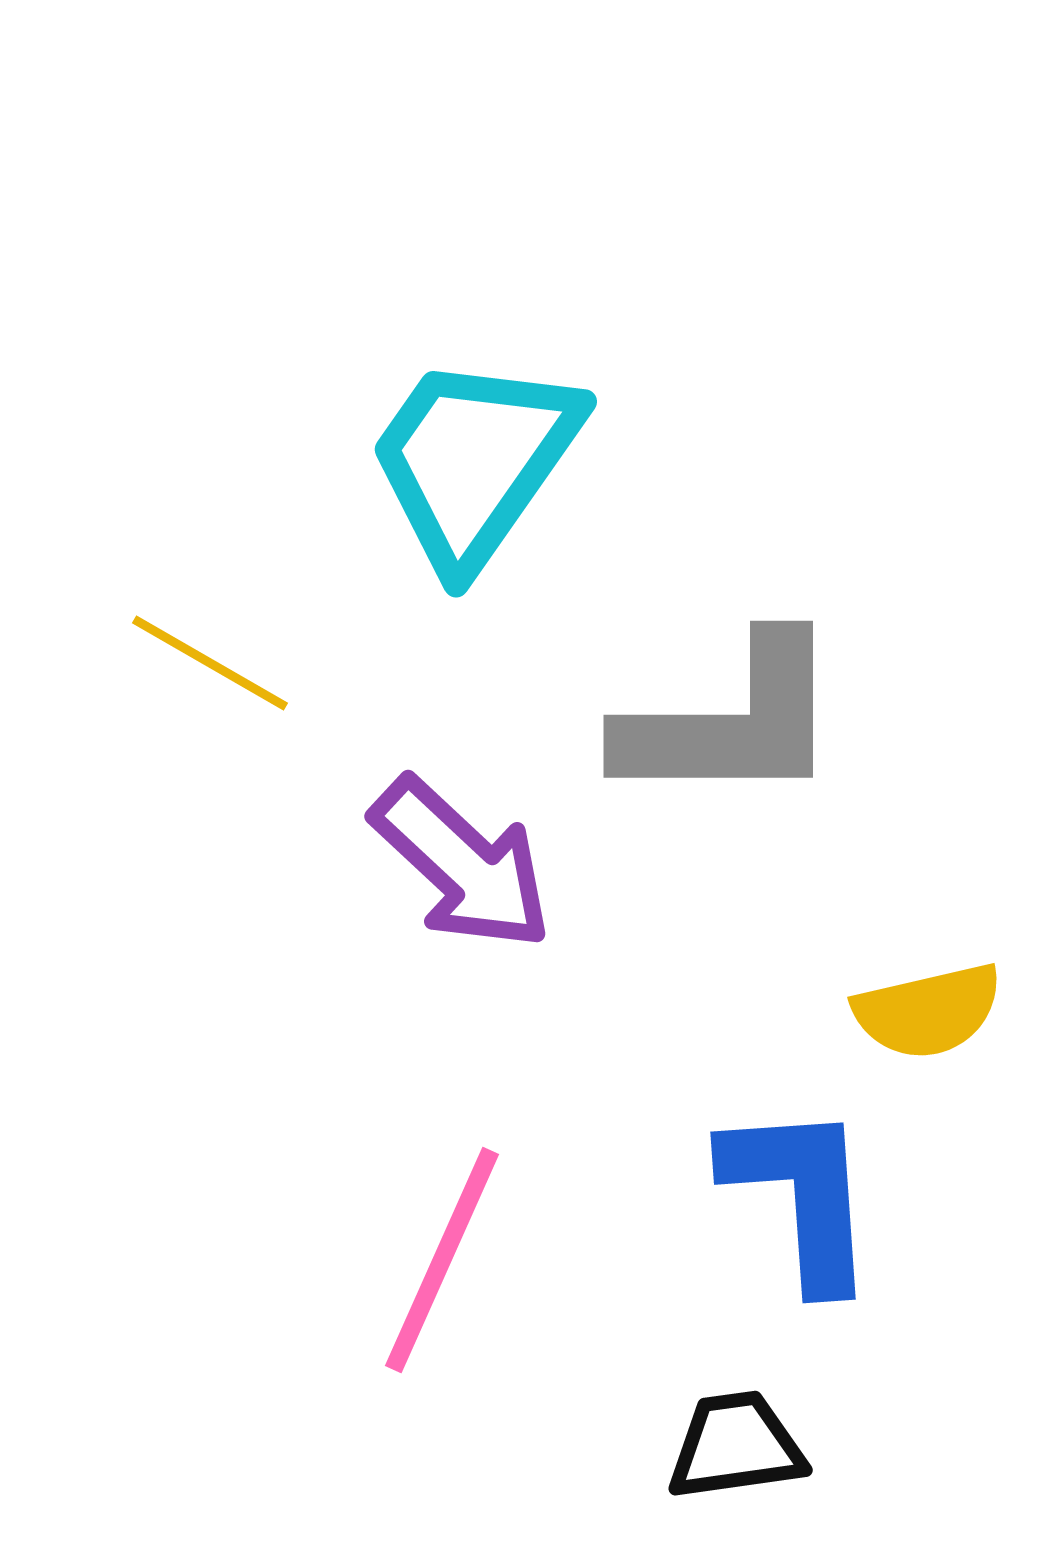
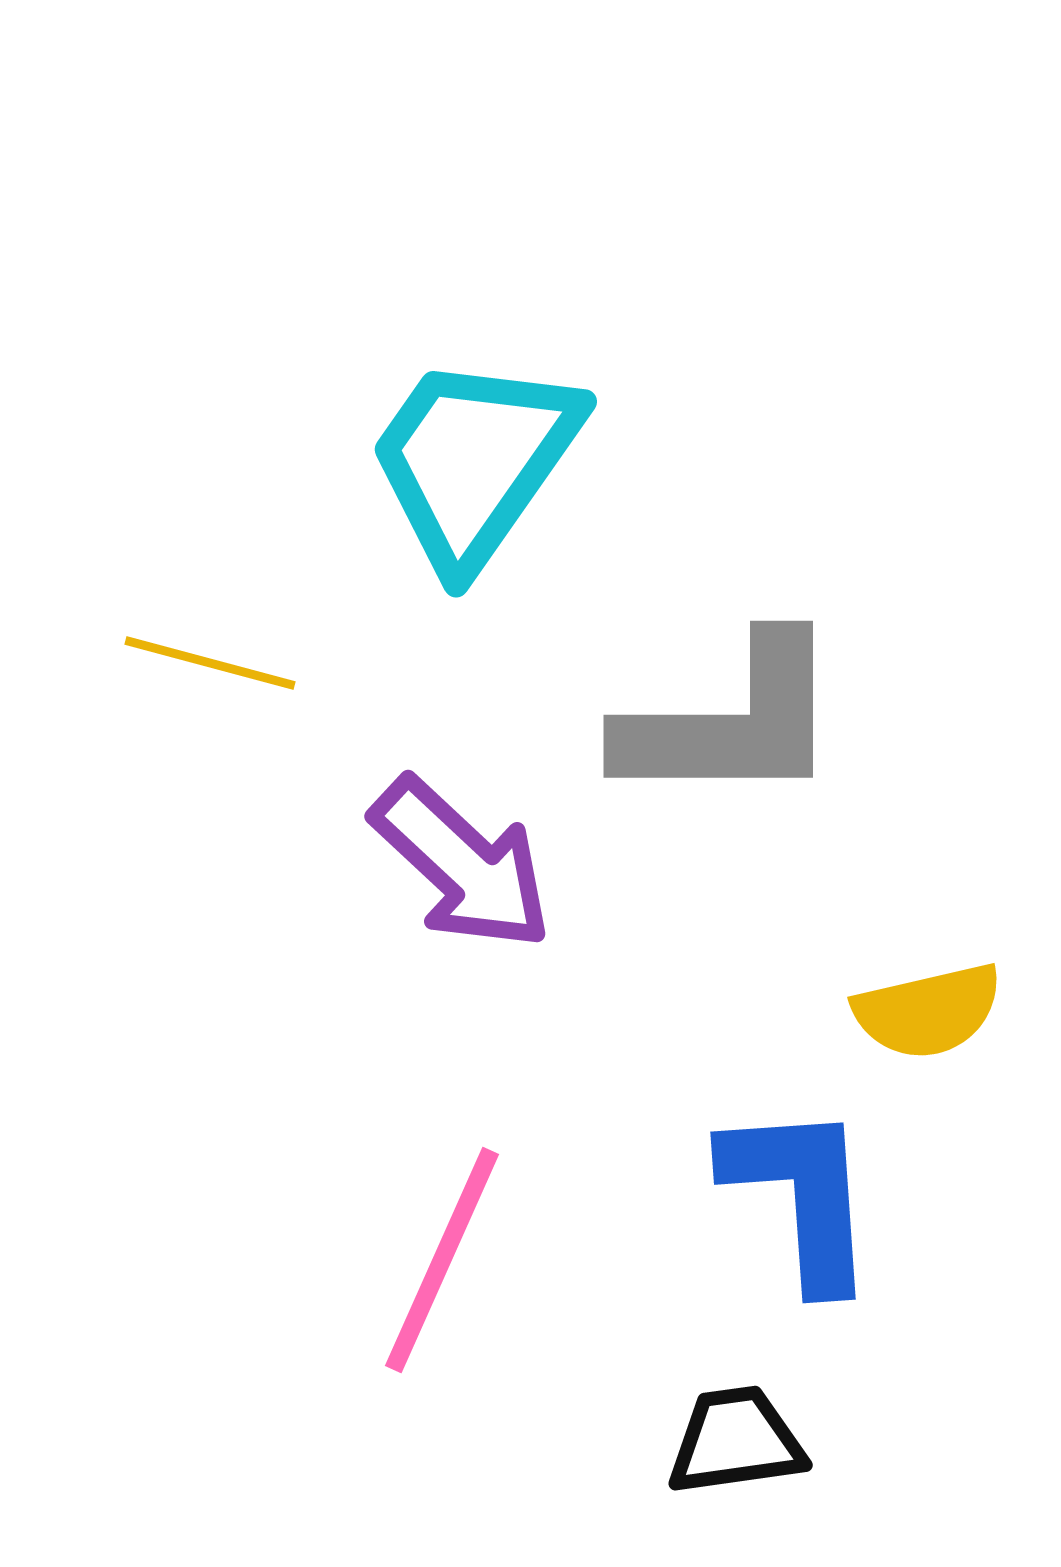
yellow line: rotated 15 degrees counterclockwise
black trapezoid: moved 5 px up
